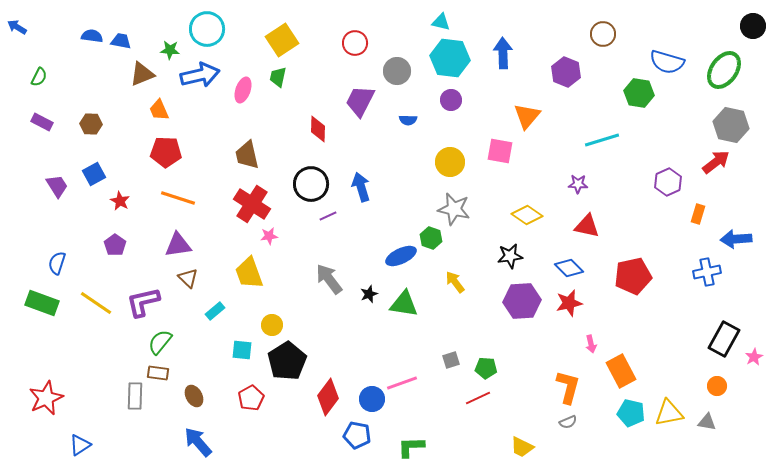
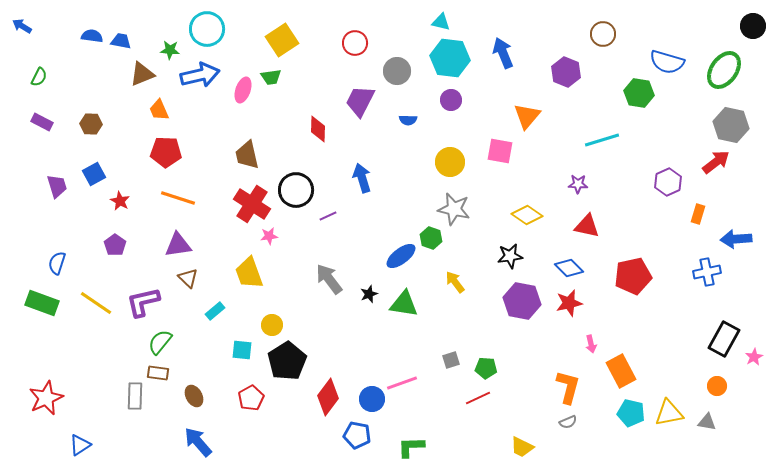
blue arrow at (17, 27): moved 5 px right, 1 px up
blue arrow at (503, 53): rotated 20 degrees counterclockwise
green trapezoid at (278, 77): moved 7 px left; rotated 110 degrees counterclockwise
black circle at (311, 184): moved 15 px left, 6 px down
purple trapezoid at (57, 186): rotated 15 degrees clockwise
blue arrow at (361, 187): moved 1 px right, 9 px up
blue ellipse at (401, 256): rotated 12 degrees counterclockwise
purple hexagon at (522, 301): rotated 15 degrees clockwise
